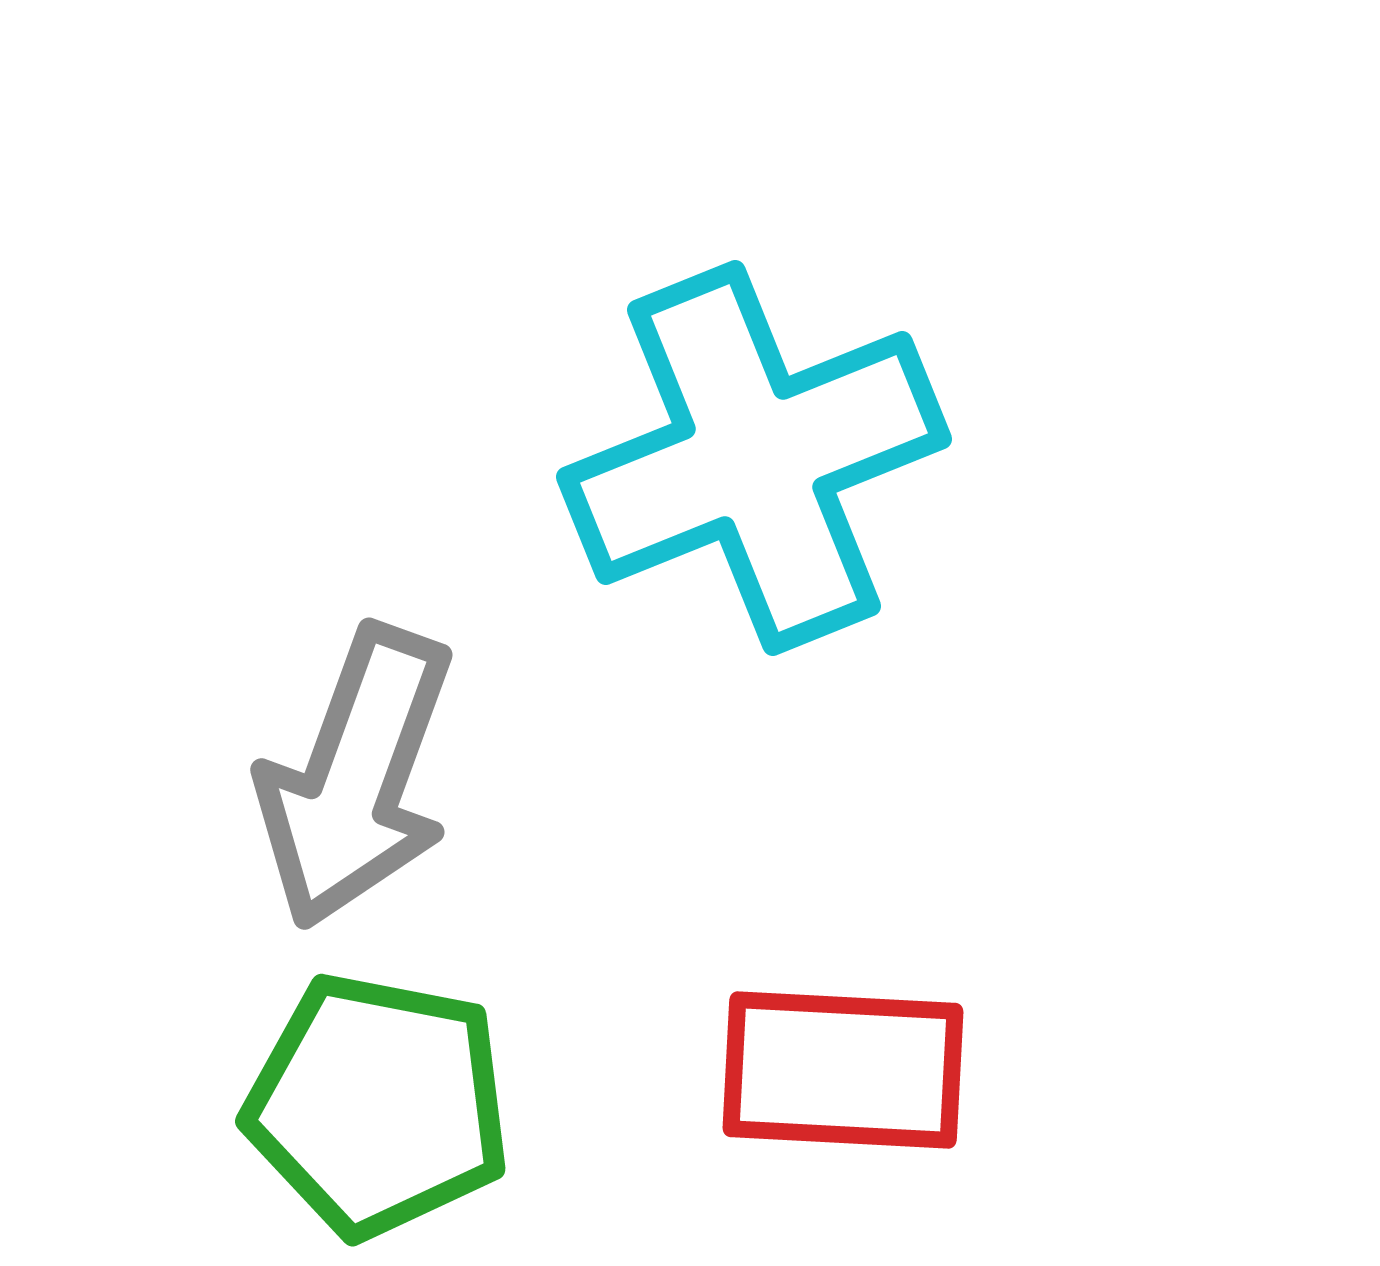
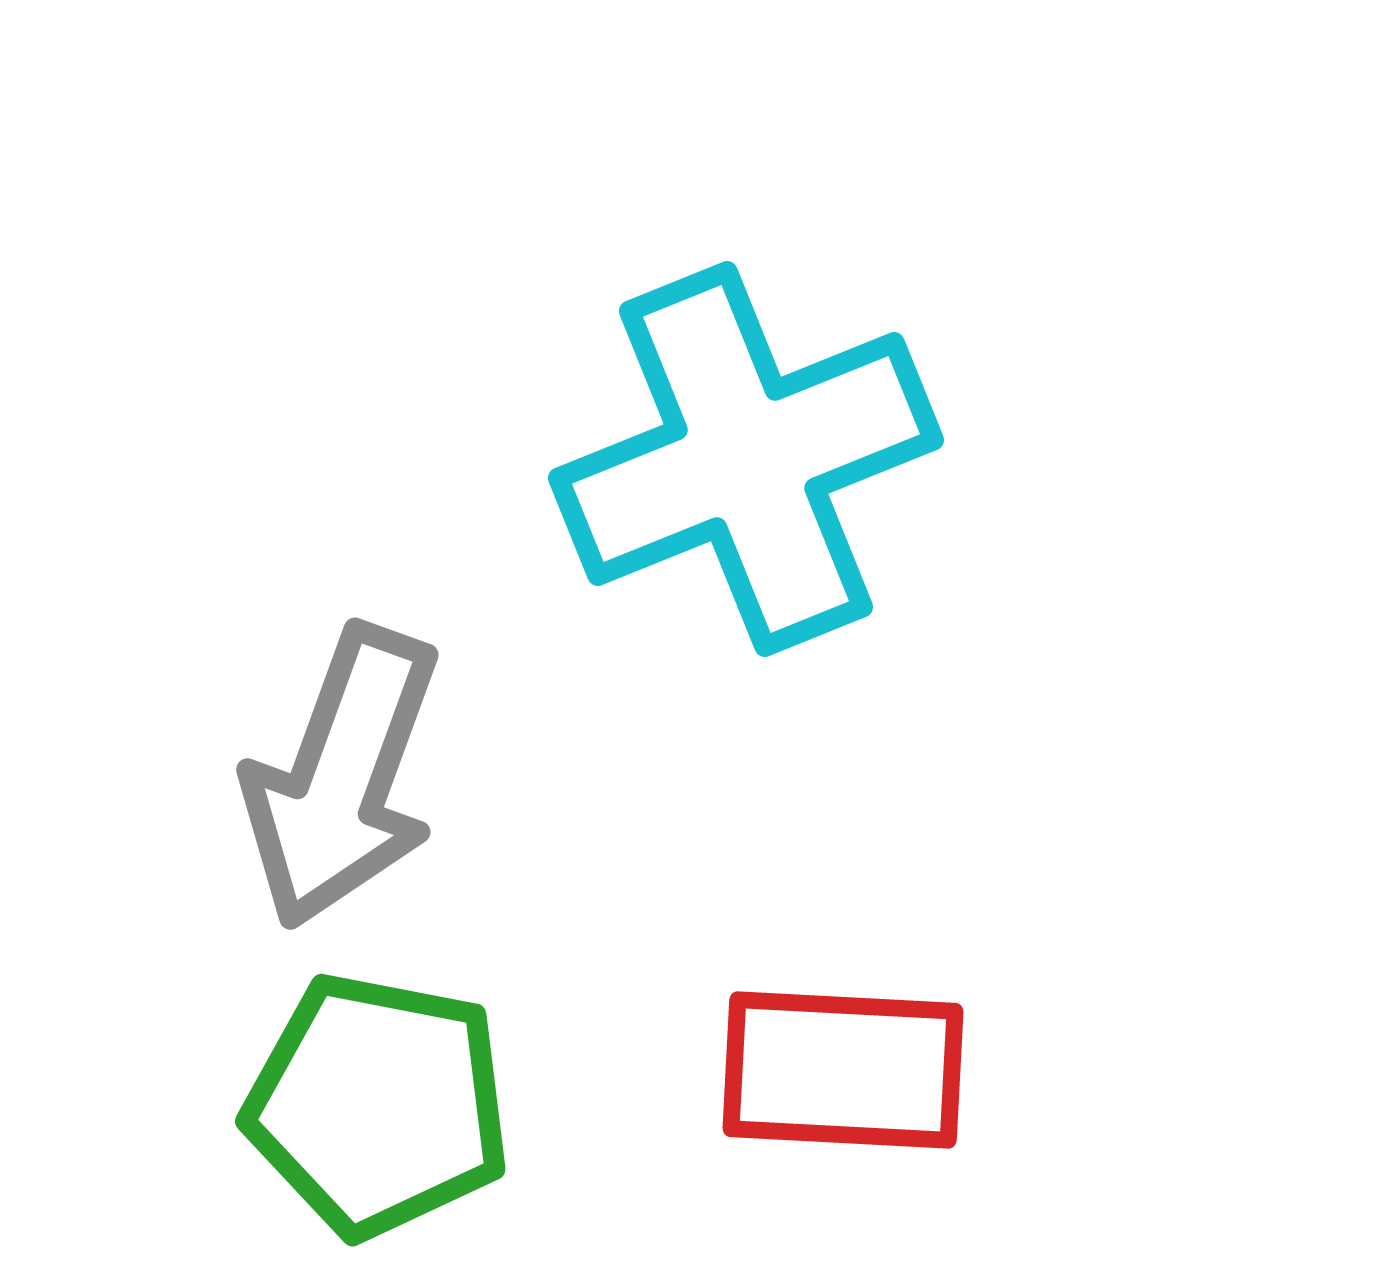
cyan cross: moved 8 px left, 1 px down
gray arrow: moved 14 px left
